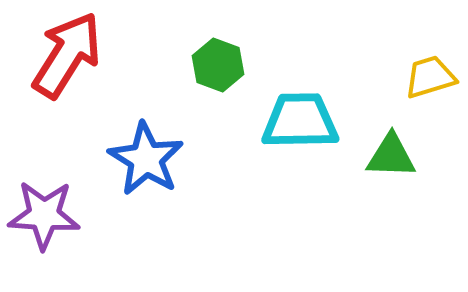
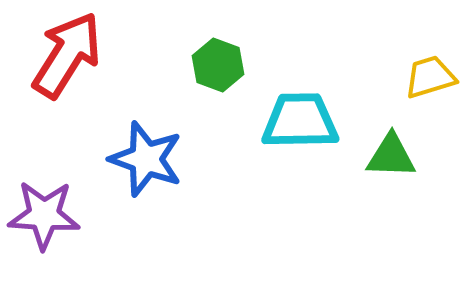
blue star: rotated 12 degrees counterclockwise
